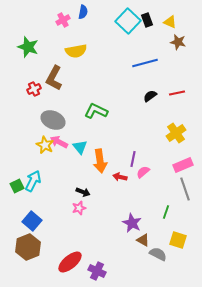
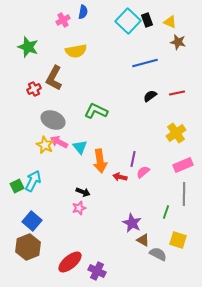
gray line: moved 1 px left, 5 px down; rotated 20 degrees clockwise
